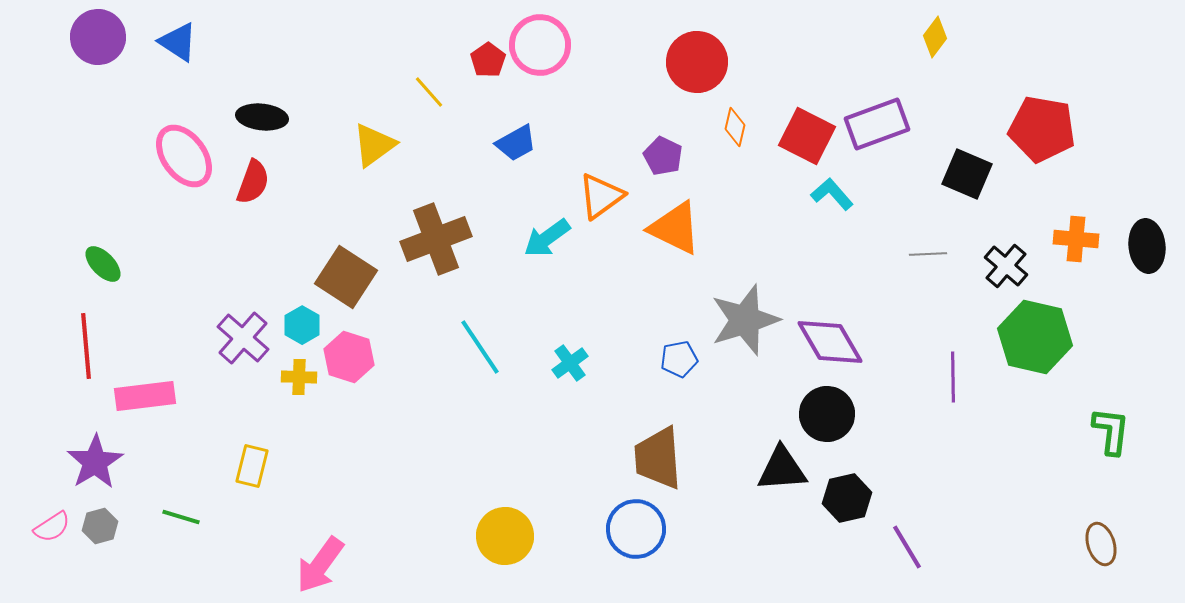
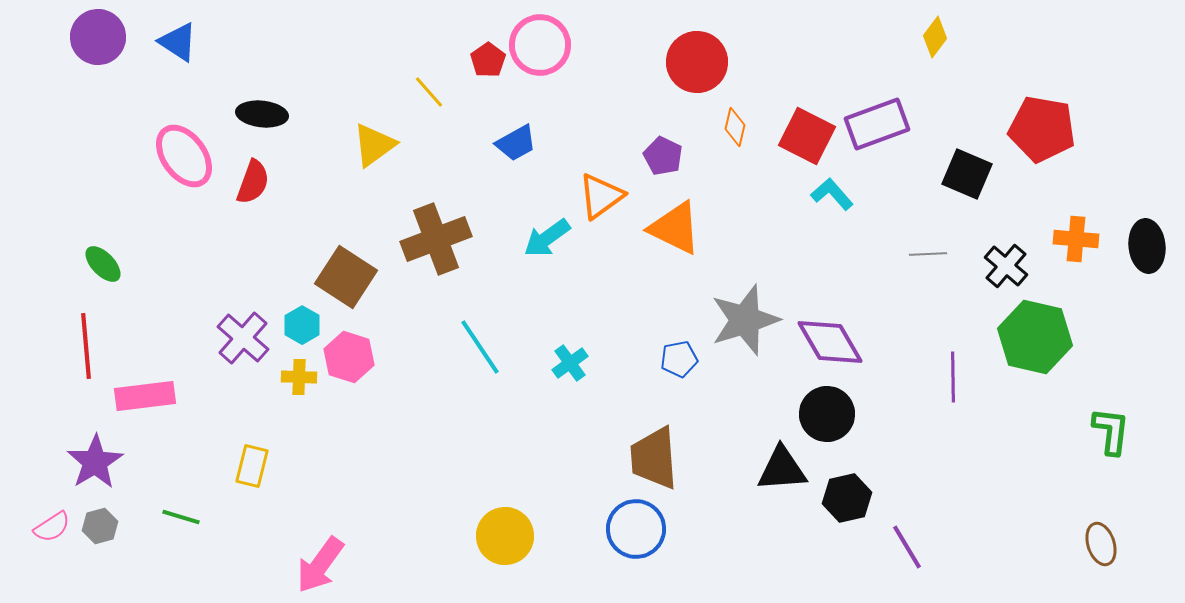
black ellipse at (262, 117): moved 3 px up
brown trapezoid at (658, 458): moved 4 px left
